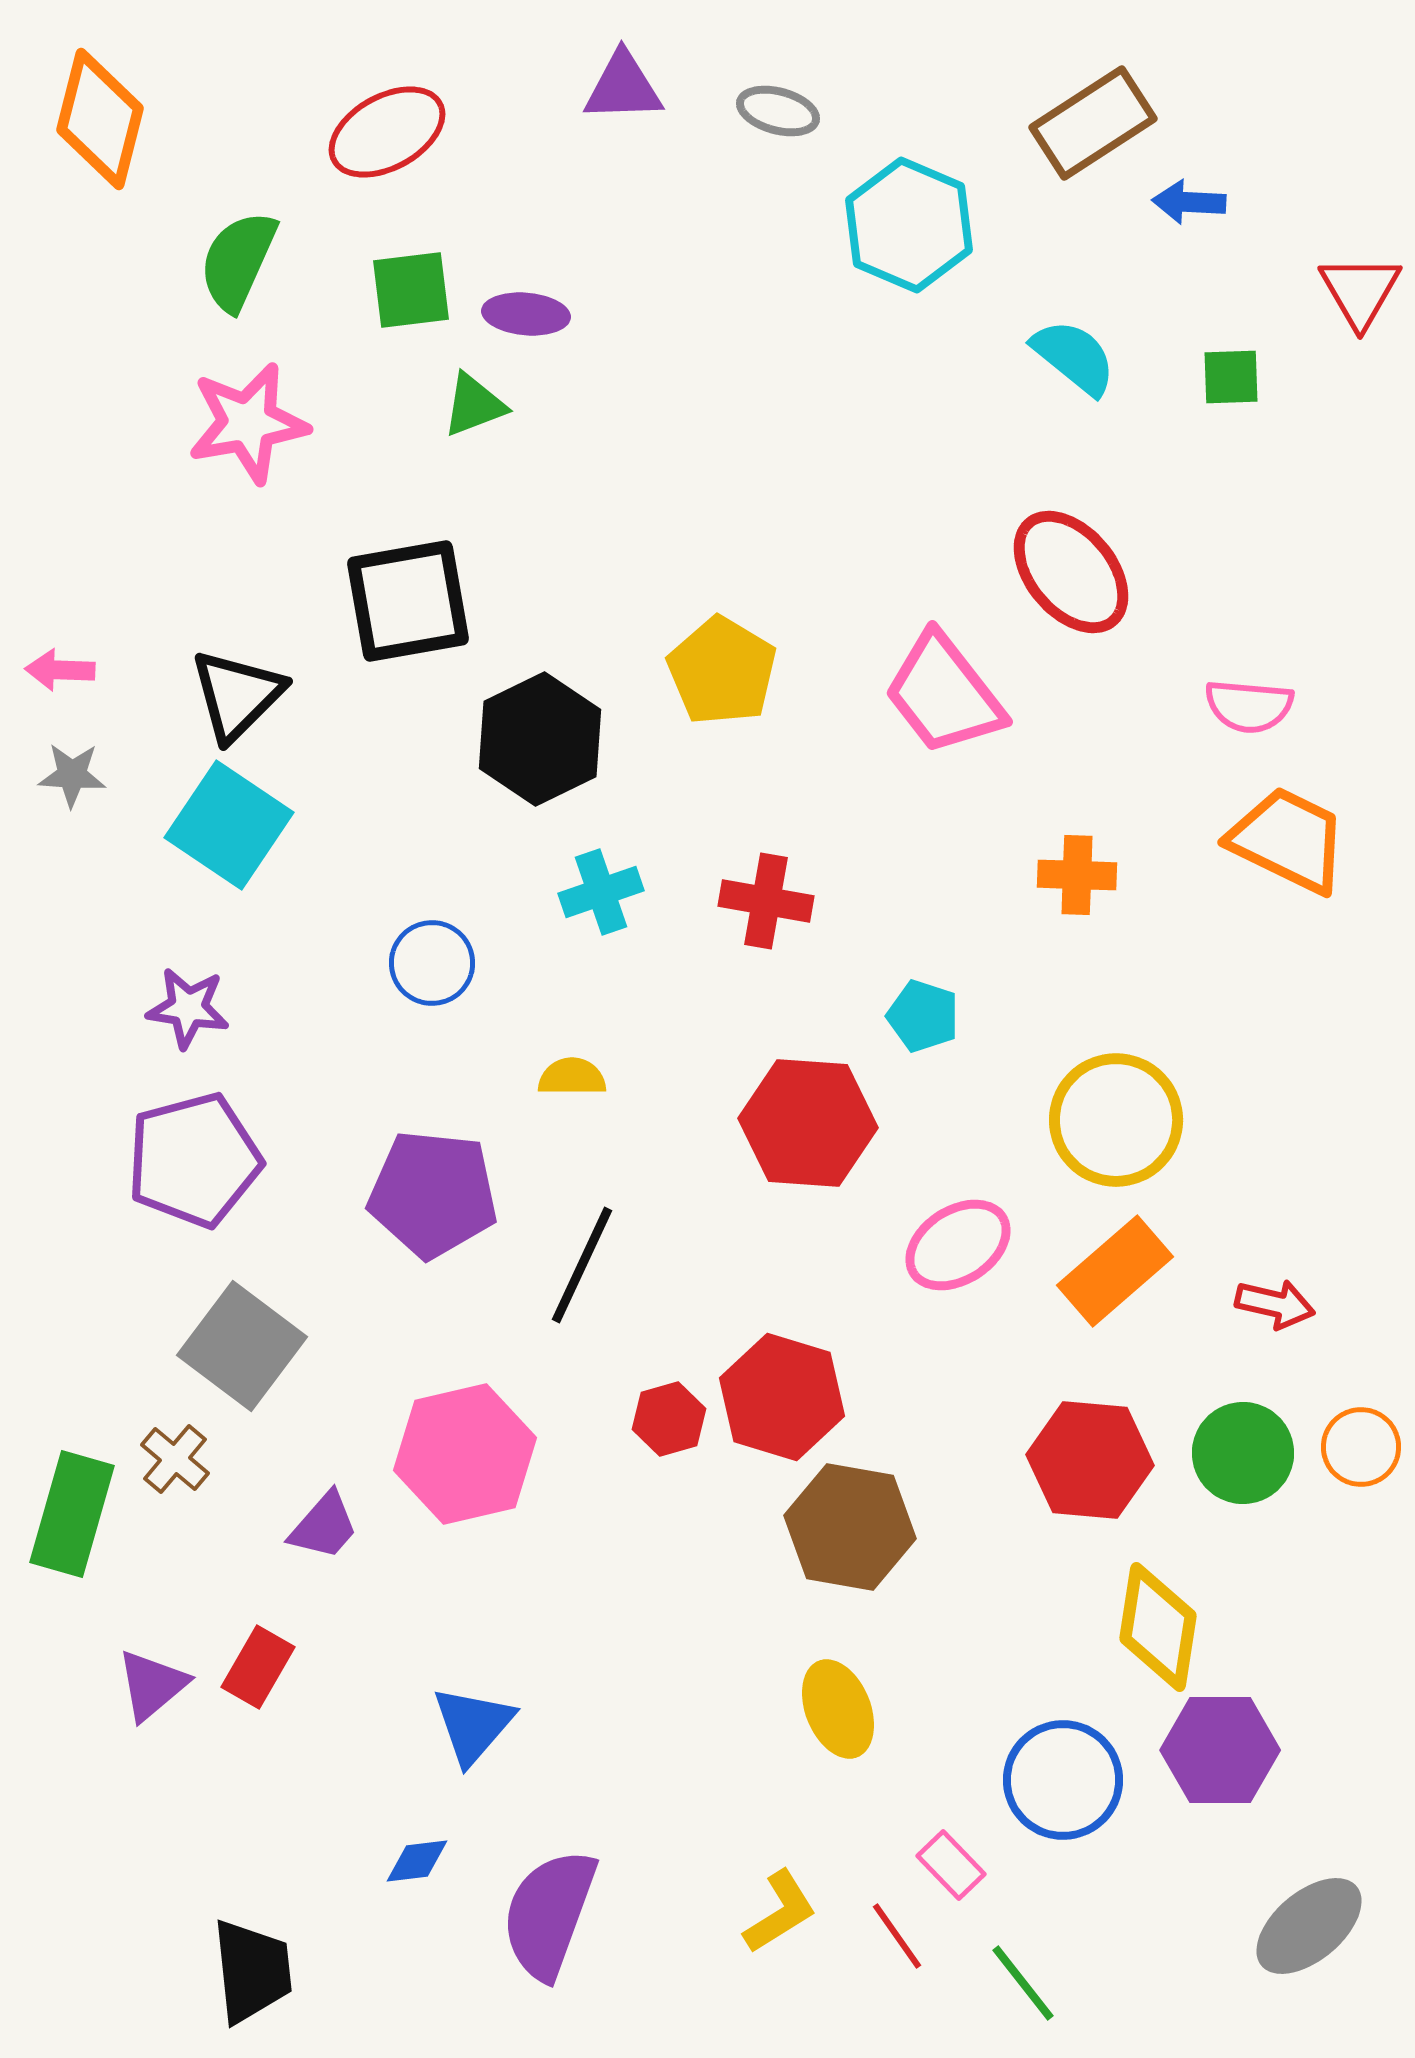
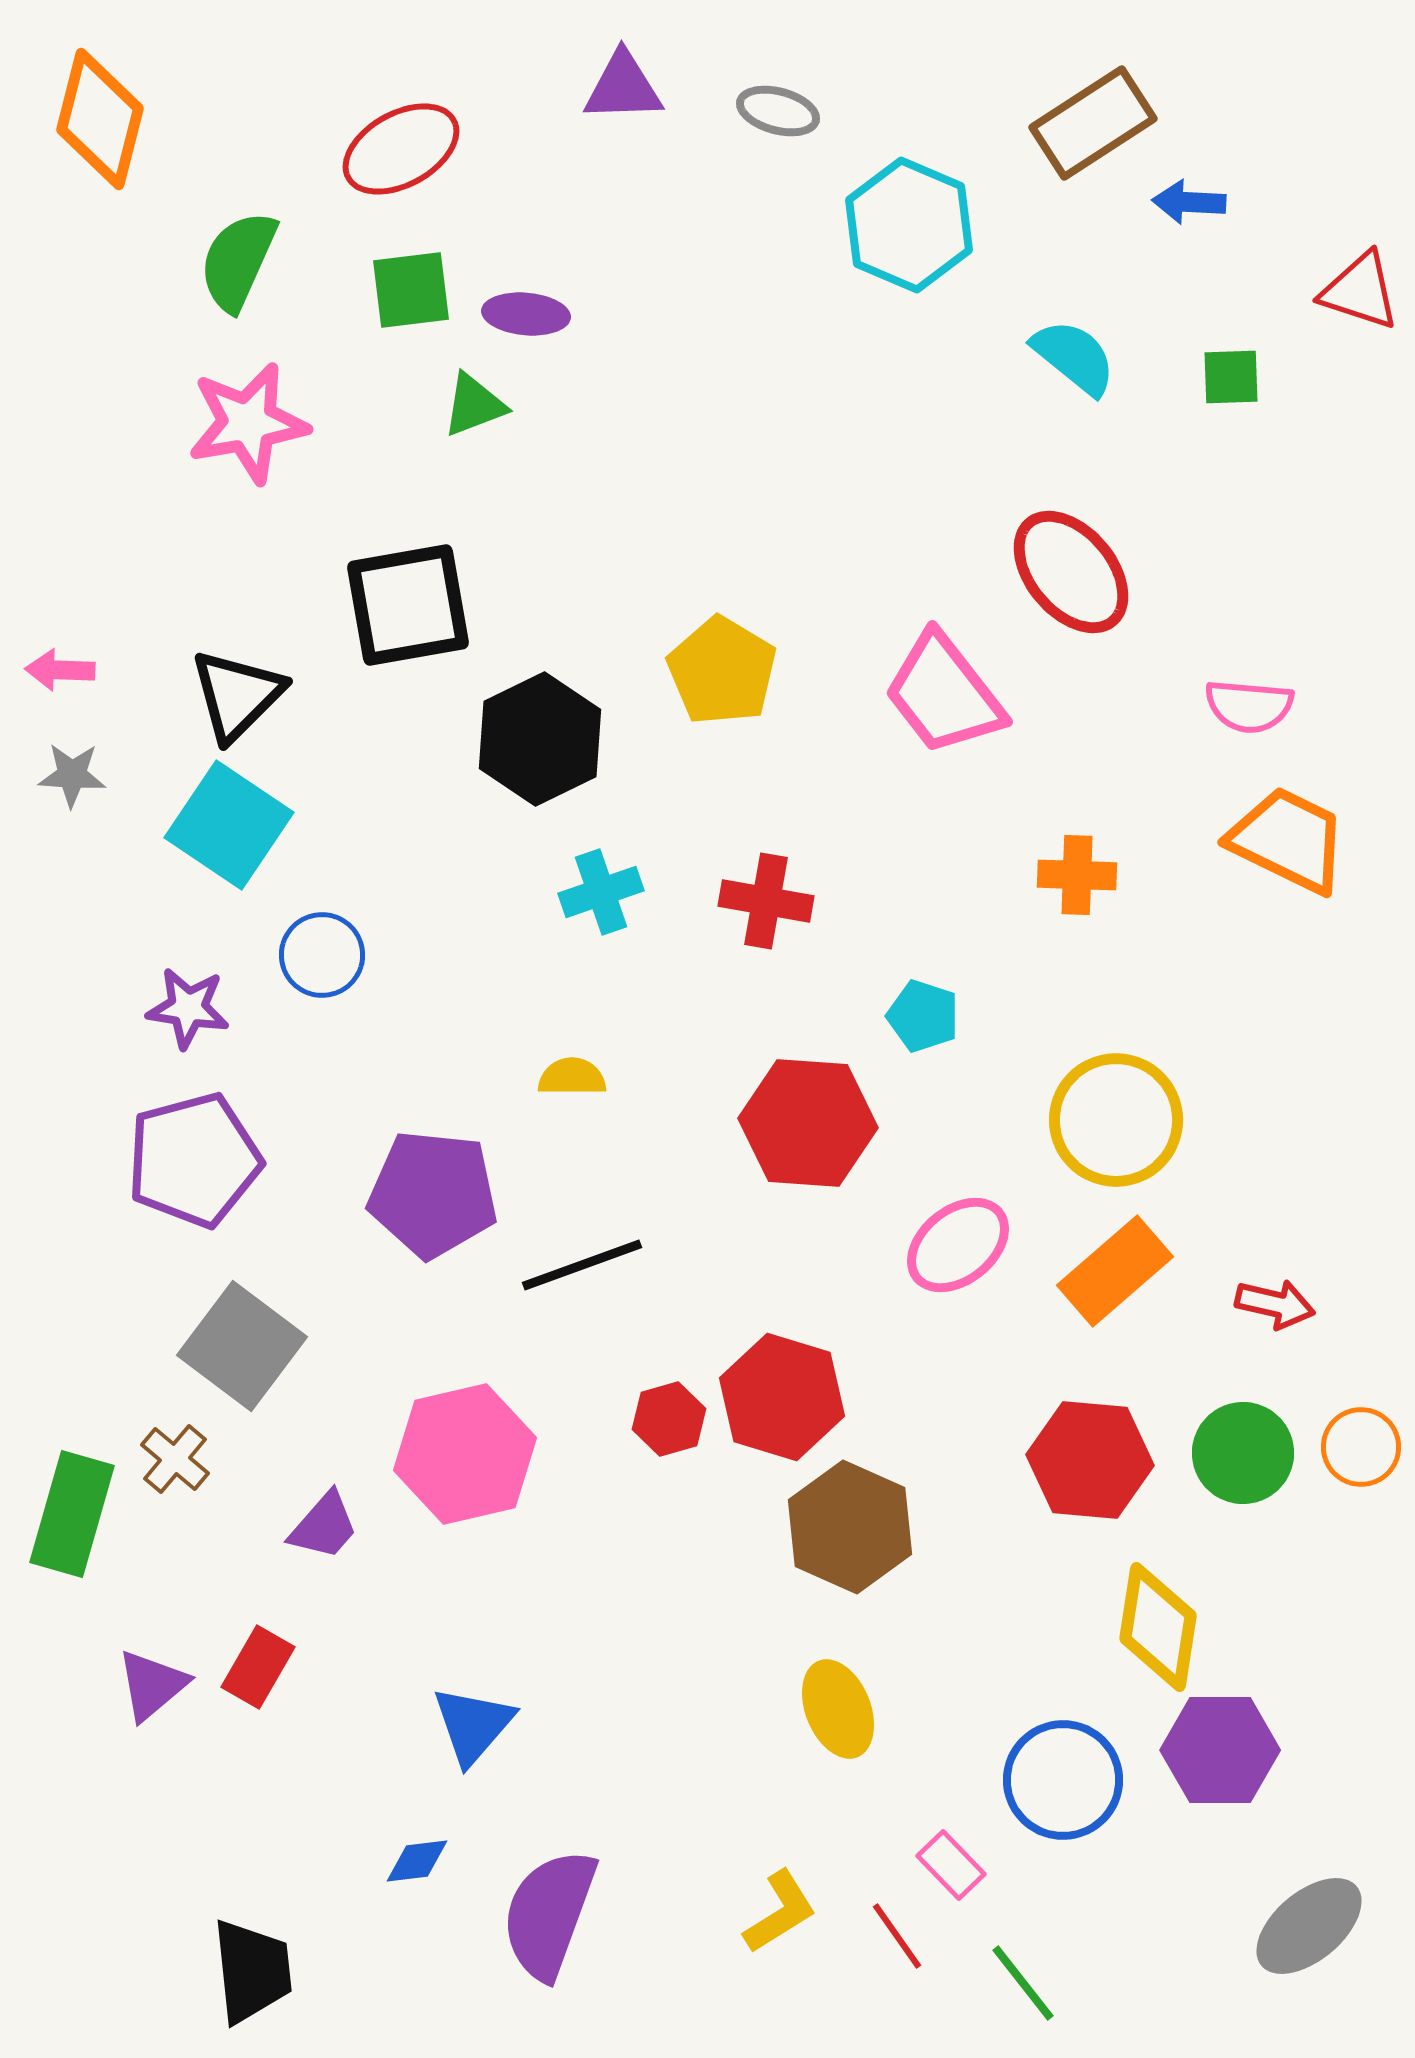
red ellipse at (387, 132): moved 14 px right, 17 px down
red triangle at (1360, 291): rotated 42 degrees counterclockwise
black square at (408, 601): moved 4 px down
blue circle at (432, 963): moved 110 px left, 8 px up
pink ellipse at (958, 1245): rotated 6 degrees counterclockwise
black line at (582, 1265): rotated 45 degrees clockwise
brown hexagon at (850, 1527): rotated 14 degrees clockwise
